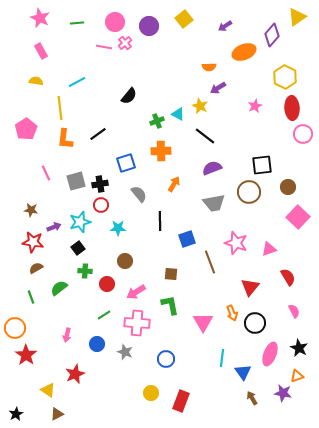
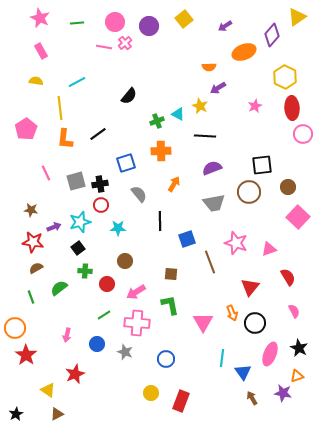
black line at (205, 136): rotated 35 degrees counterclockwise
